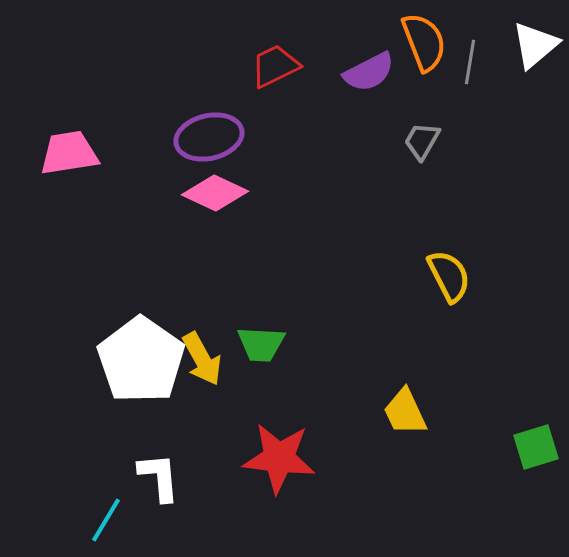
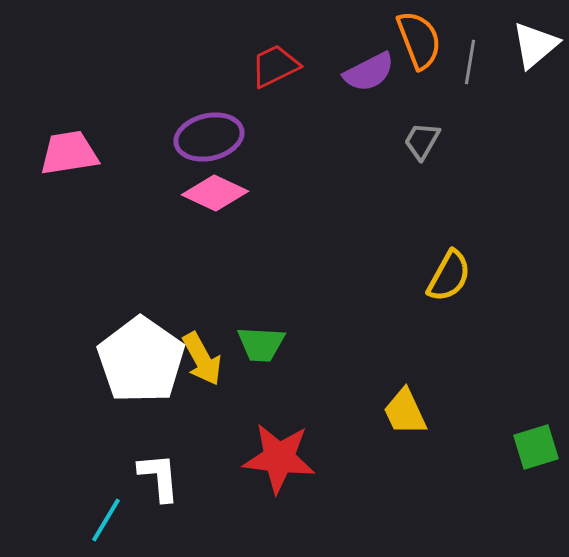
orange semicircle: moved 5 px left, 2 px up
yellow semicircle: rotated 56 degrees clockwise
